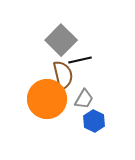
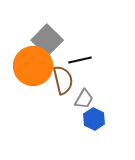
gray square: moved 14 px left
brown semicircle: moved 5 px down
orange circle: moved 14 px left, 33 px up
blue hexagon: moved 2 px up
